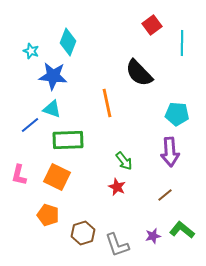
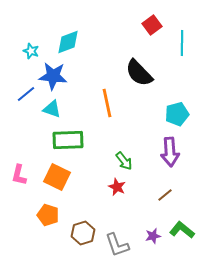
cyan diamond: rotated 48 degrees clockwise
cyan pentagon: rotated 20 degrees counterclockwise
blue line: moved 4 px left, 31 px up
